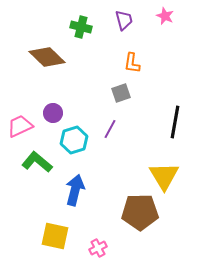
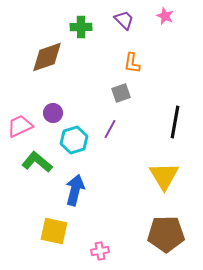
purple trapezoid: rotated 30 degrees counterclockwise
green cross: rotated 15 degrees counterclockwise
brown diamond: rotated 63 degrees counterclockwise
brown pentagon: moved 26 px right, 22 px down
yellow square: moved 1 px left, 5 px up
pink cross: moved 2 px right, 3 px down; rotated 18 degrees clockwise
